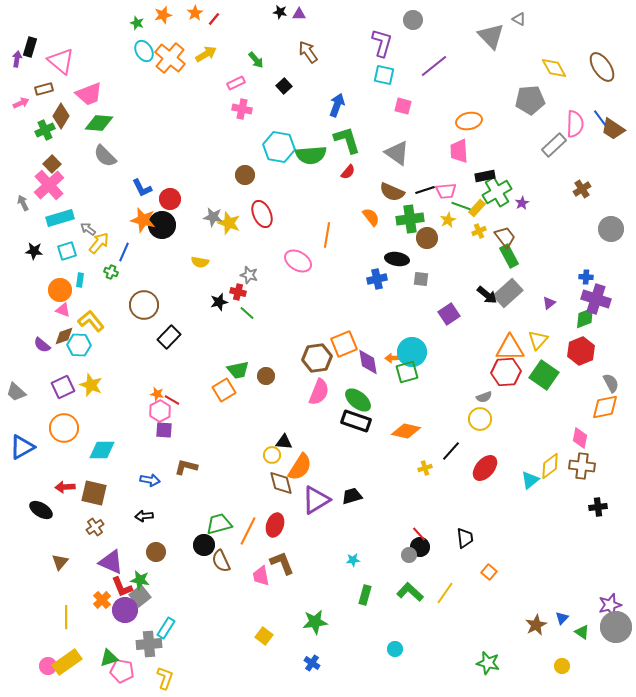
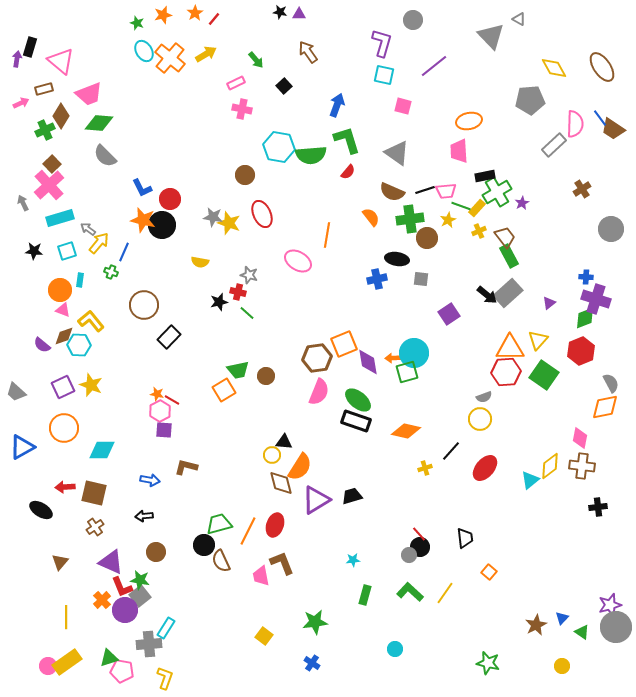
cyan circle at (412, 352): moved 2 px right, 1 px down
